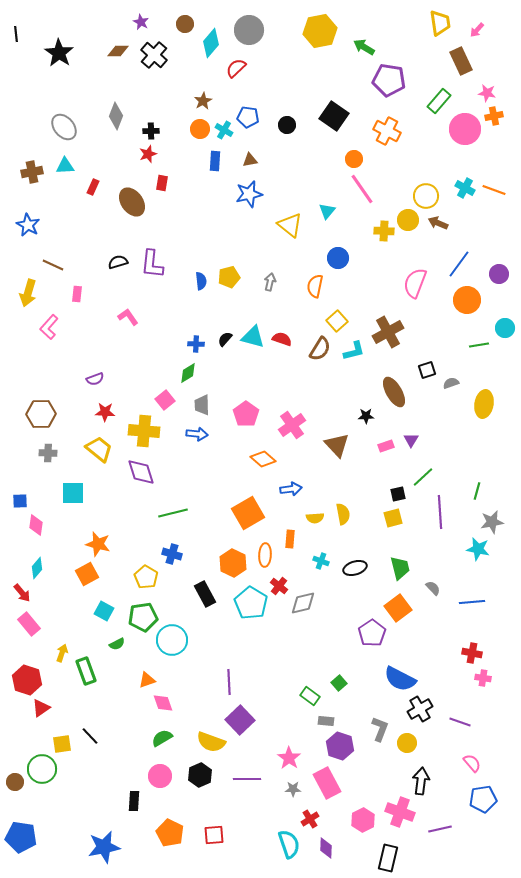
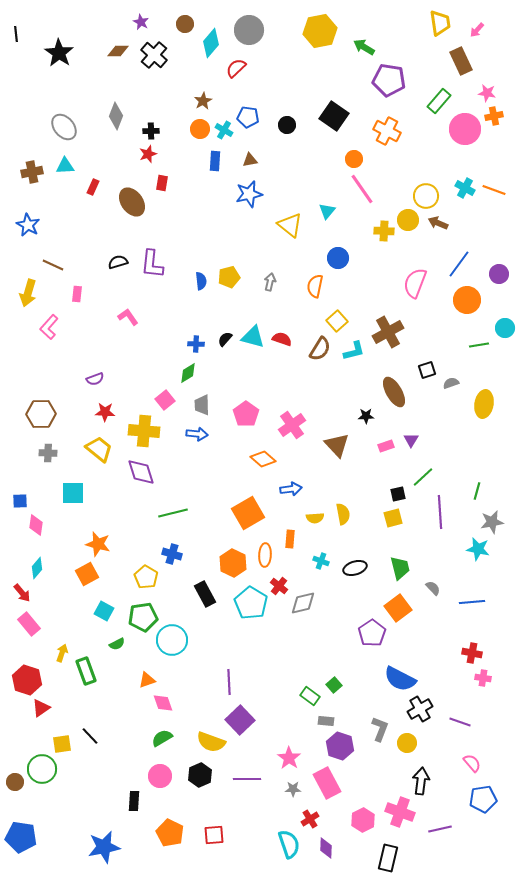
green square at (339, 683): moved 5 px left, 2 px down
